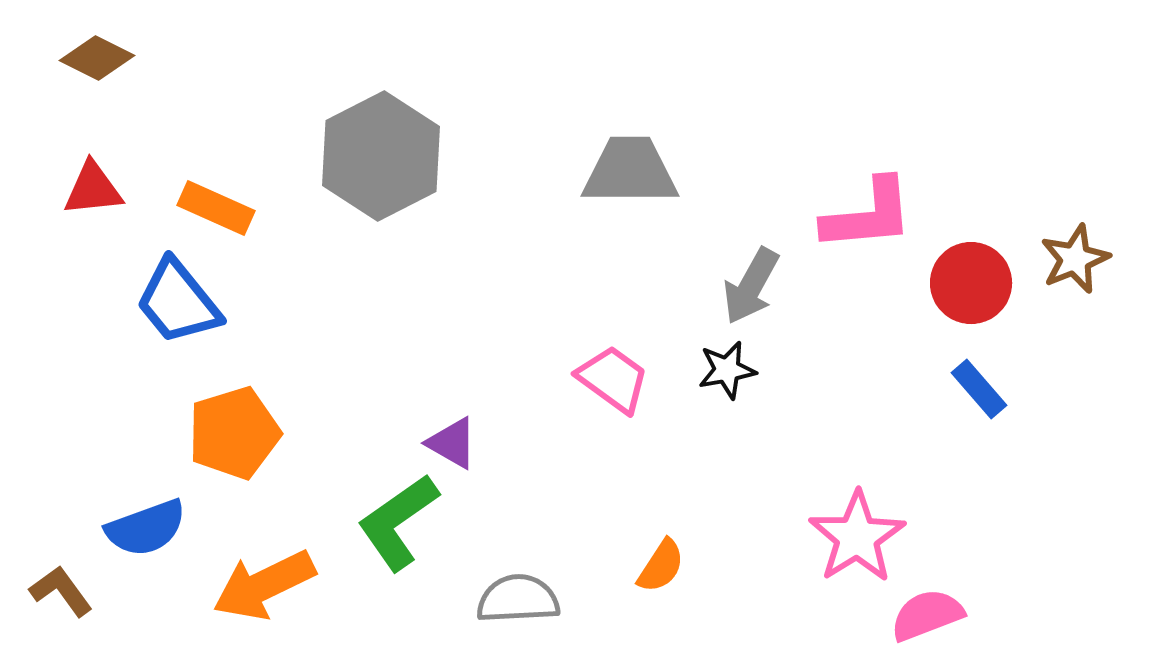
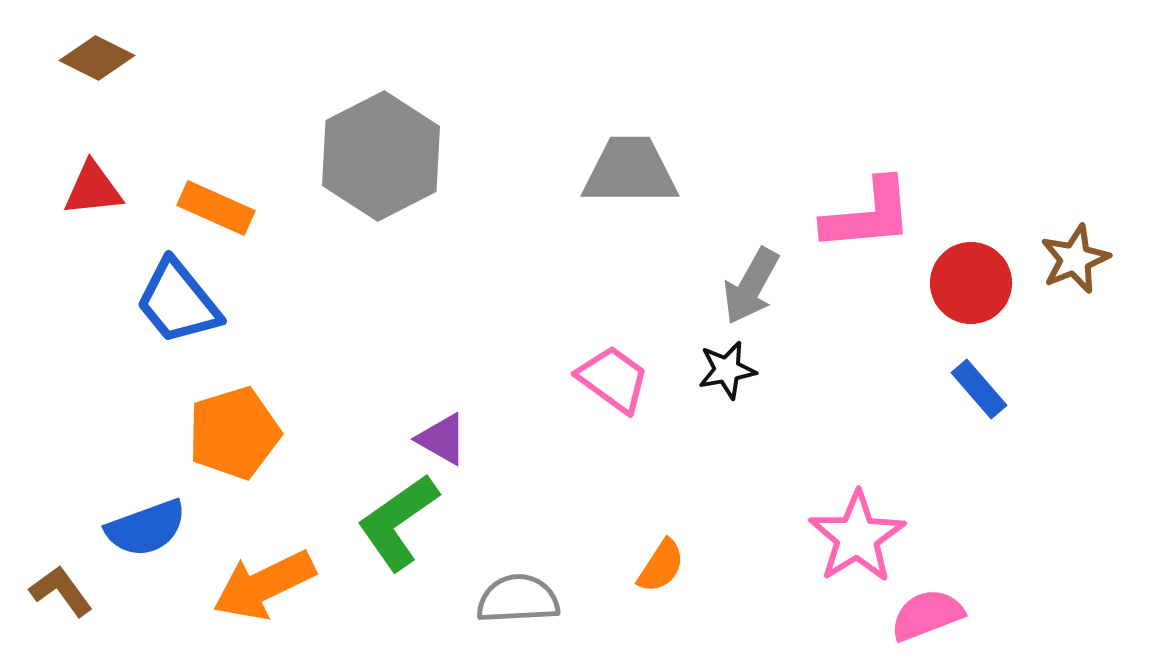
purple triangle: moved 10 px left, 4 px up
